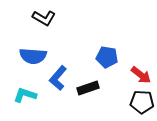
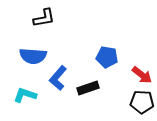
black L-shape: rotated 40 degrees counterclockwise
red arrow: moved 1 px right
